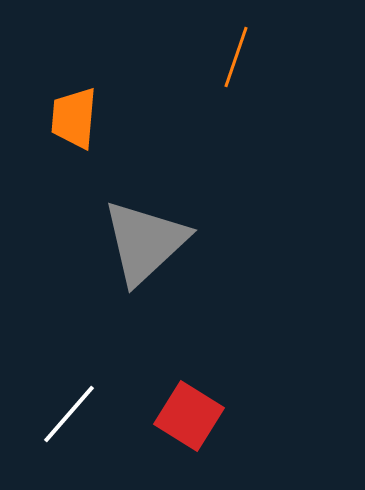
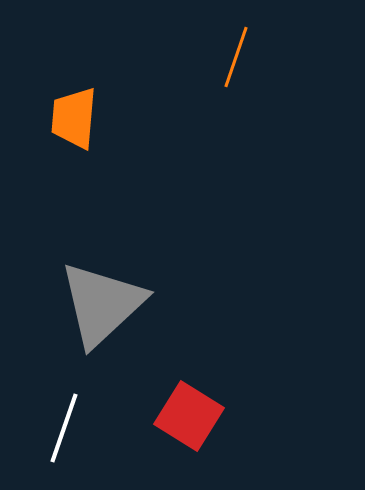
gray triangle: moved 43 px left, 62 px down
white line: moved 5 px left, 14 px down; rotated 22 degrees counterclockwise
